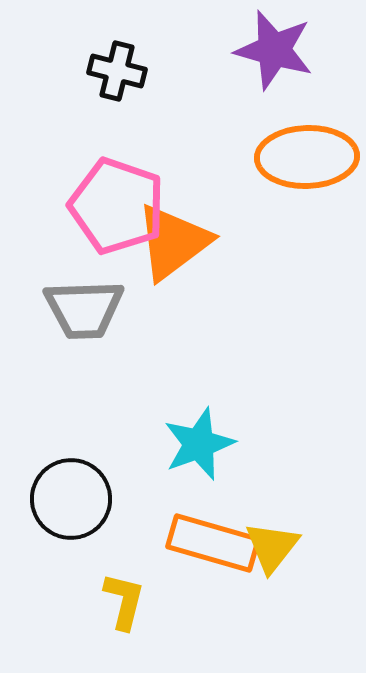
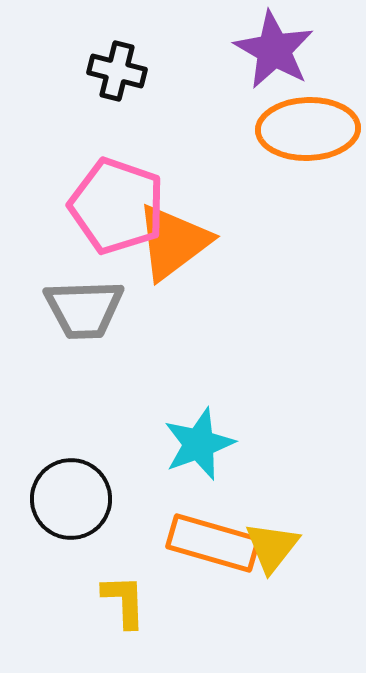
purple star: rotated 14 degrees clockwise
orange ellipse: moved 1 px right, 28 px up
yellow L-shape: rotated 16 degrees counterclockwise
